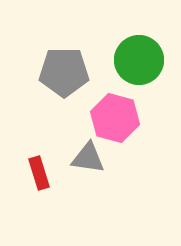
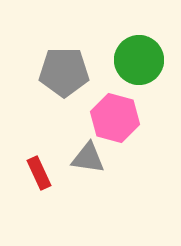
red rectangle: rotated 8 degrees counterclockwise
